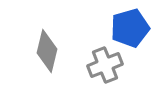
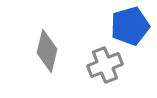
blue pentagon: moved 2 px up
